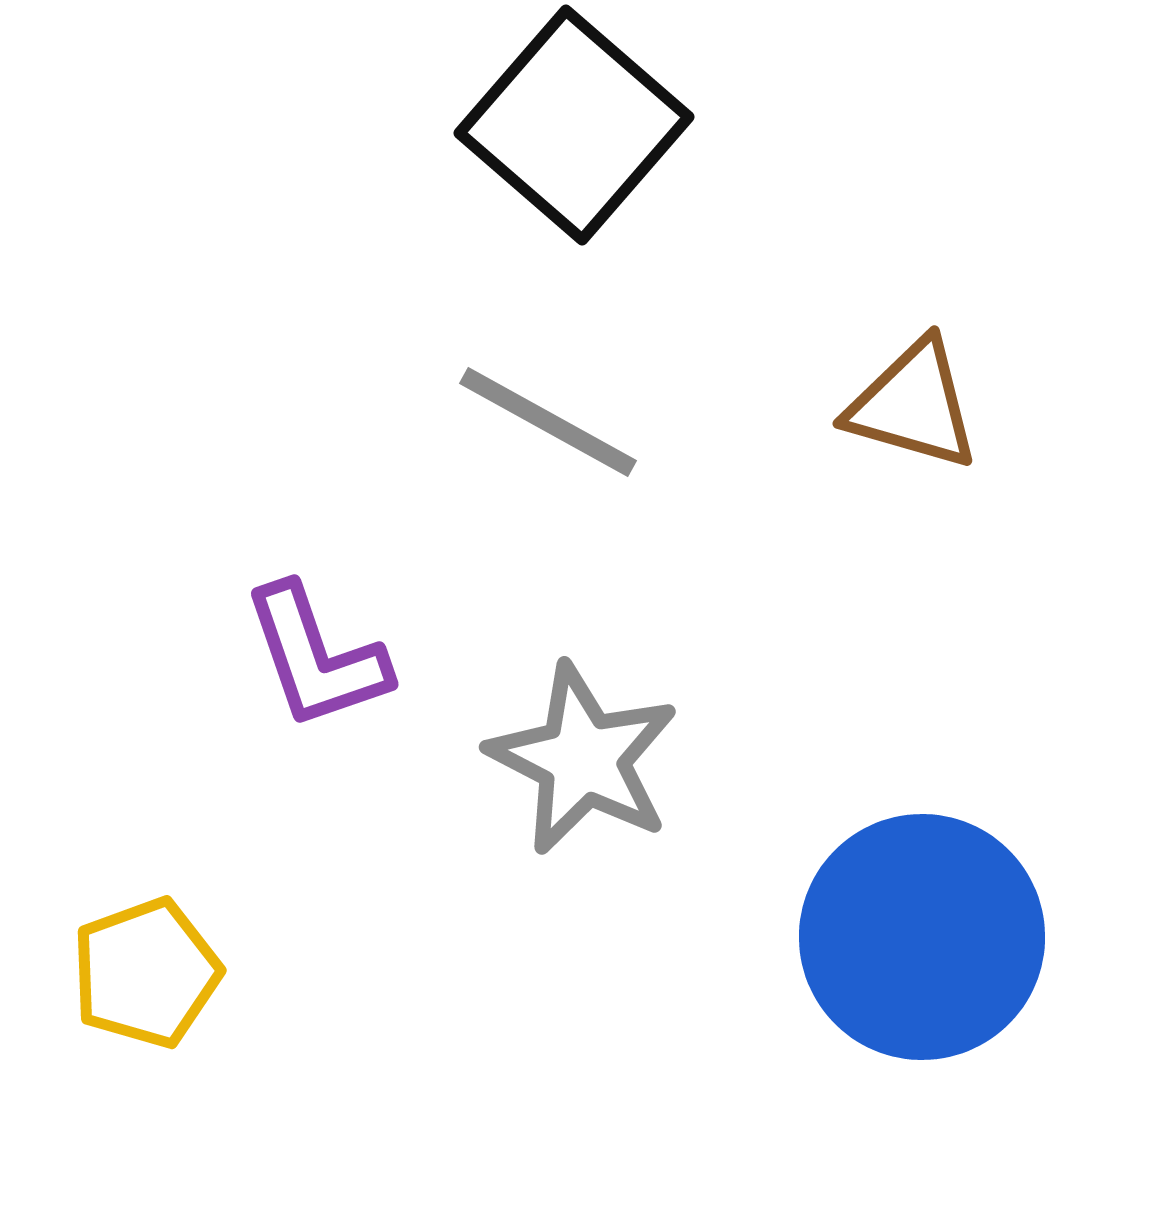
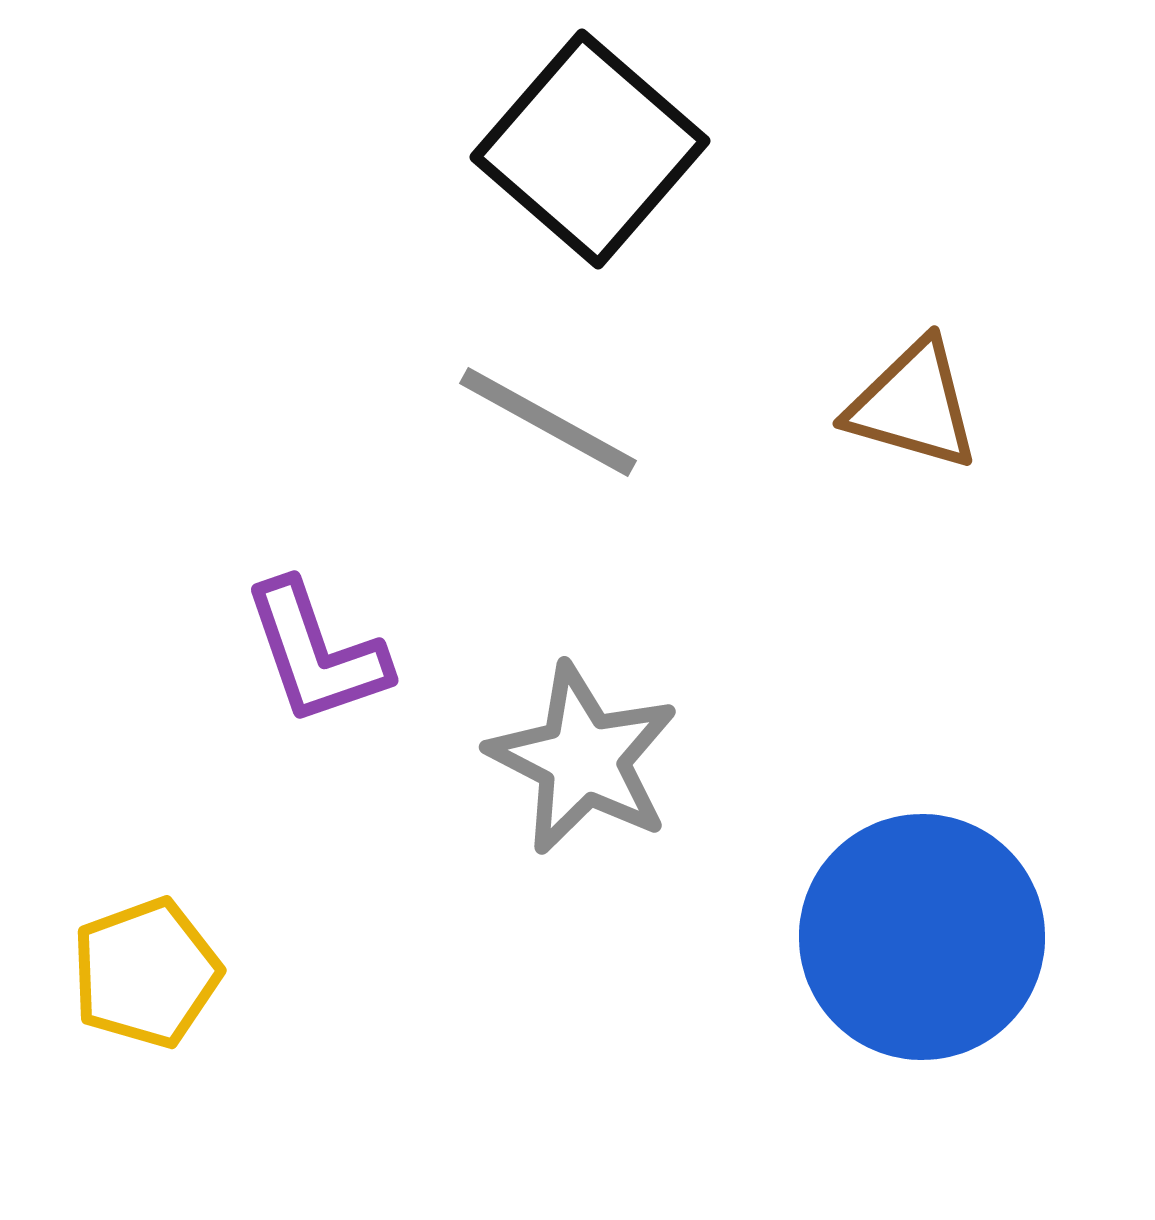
black square: moved 16 px right, 24 px down
purple L-shape: moved 4 px up
